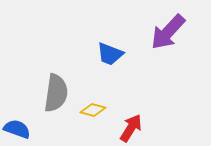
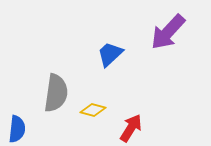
blue trapezoid: rotated 116 degrees clockwise
blue semicircle: rotated 76 degrees clockwise
